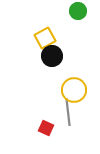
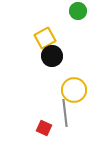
gray line: moved 3 px left, 1 px down
red square: moved 2 px left
